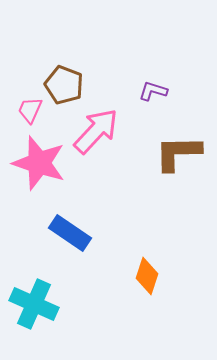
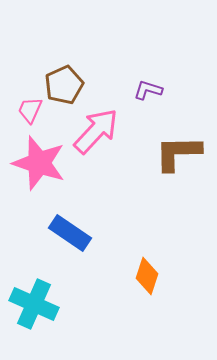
brown pentagon: rotated 27 degrees clockwise
purple L-shape: moved 5 px left, 1 px up
